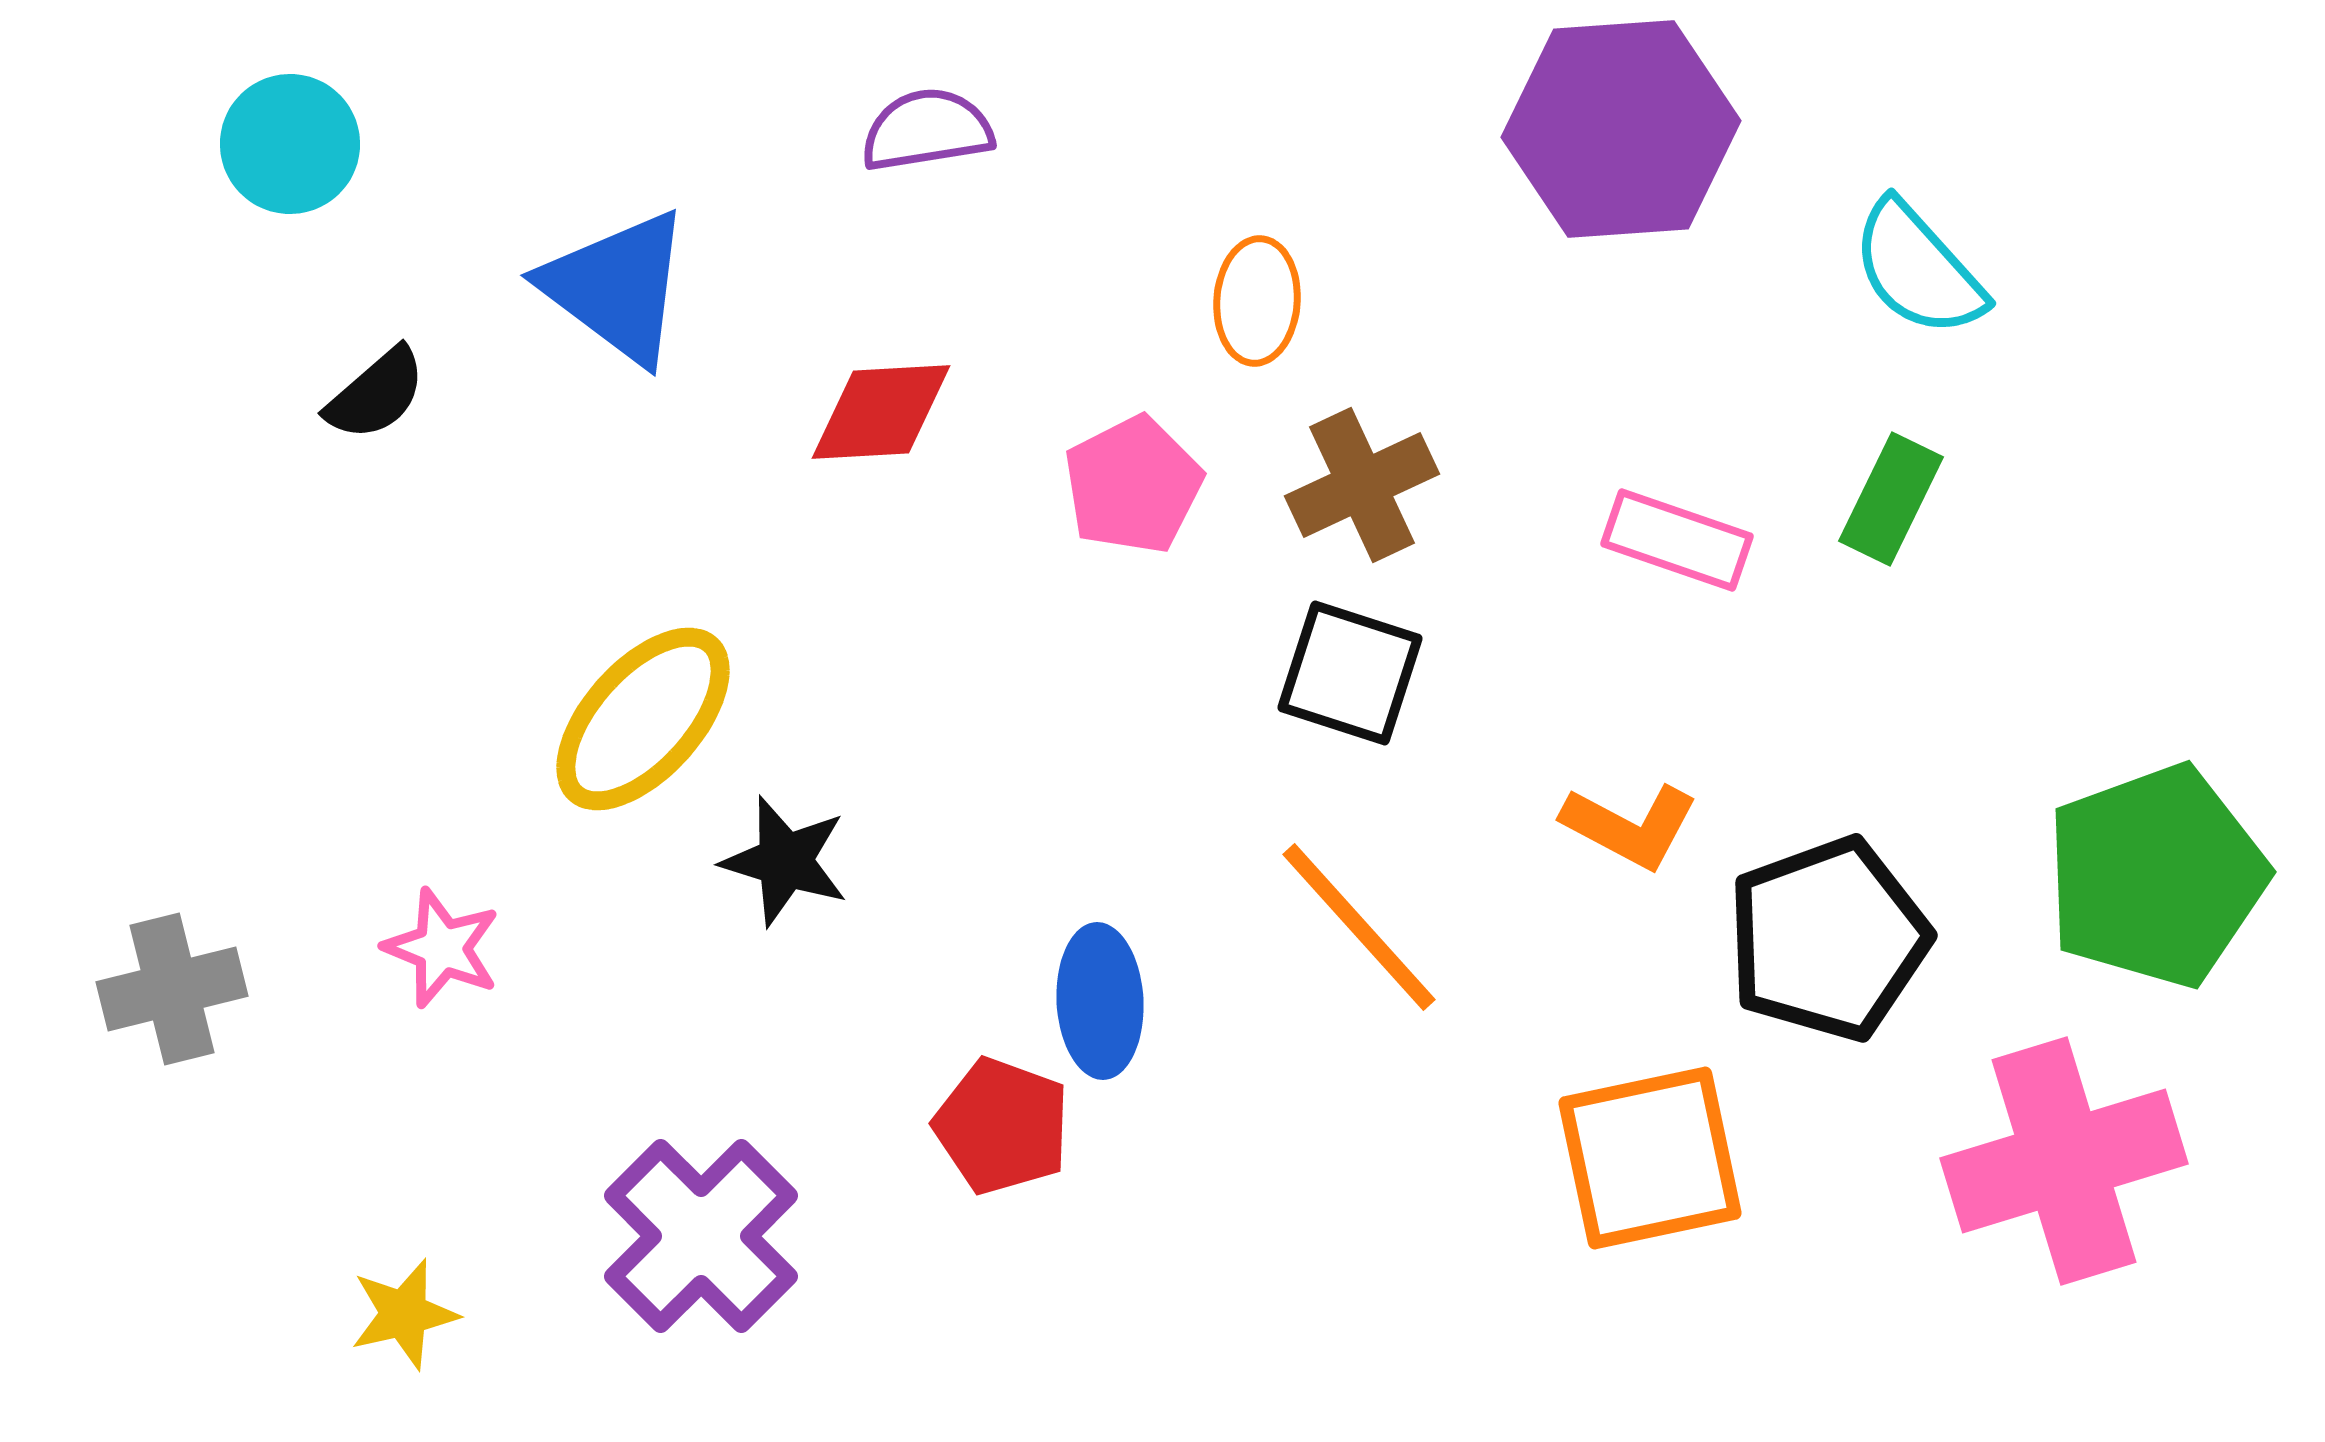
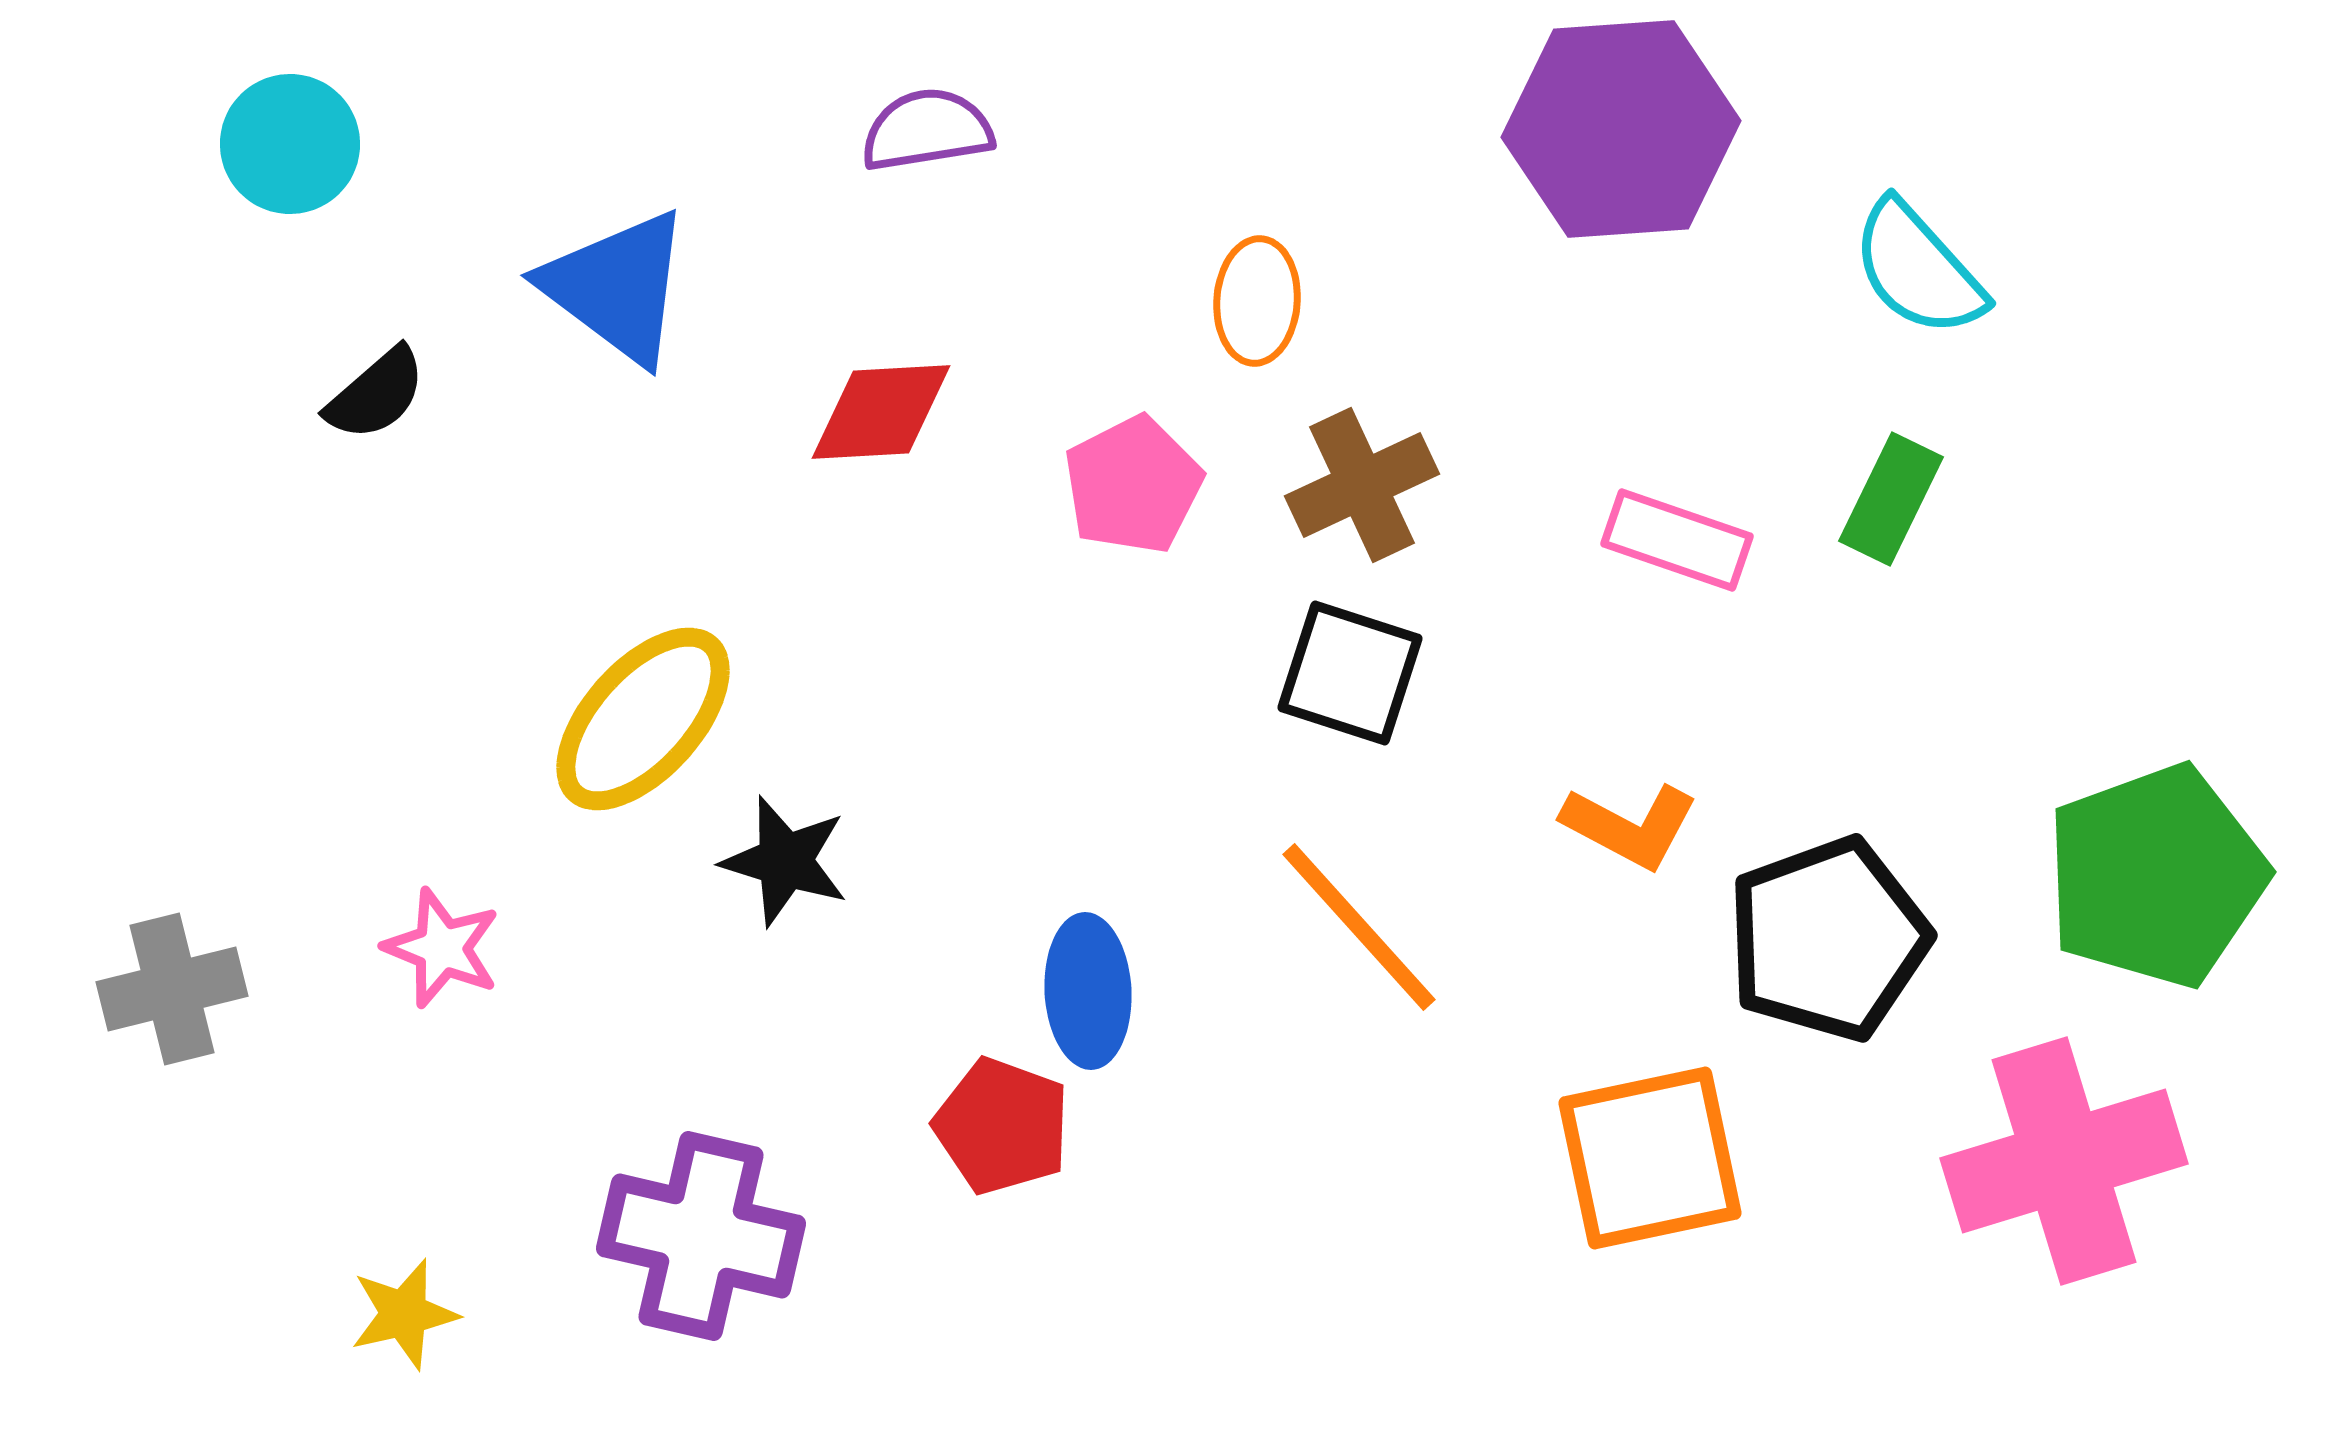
blue ellipse: moved 12 px left, 10 px up
purple cross: rotated 32 degrees counterclockwise
